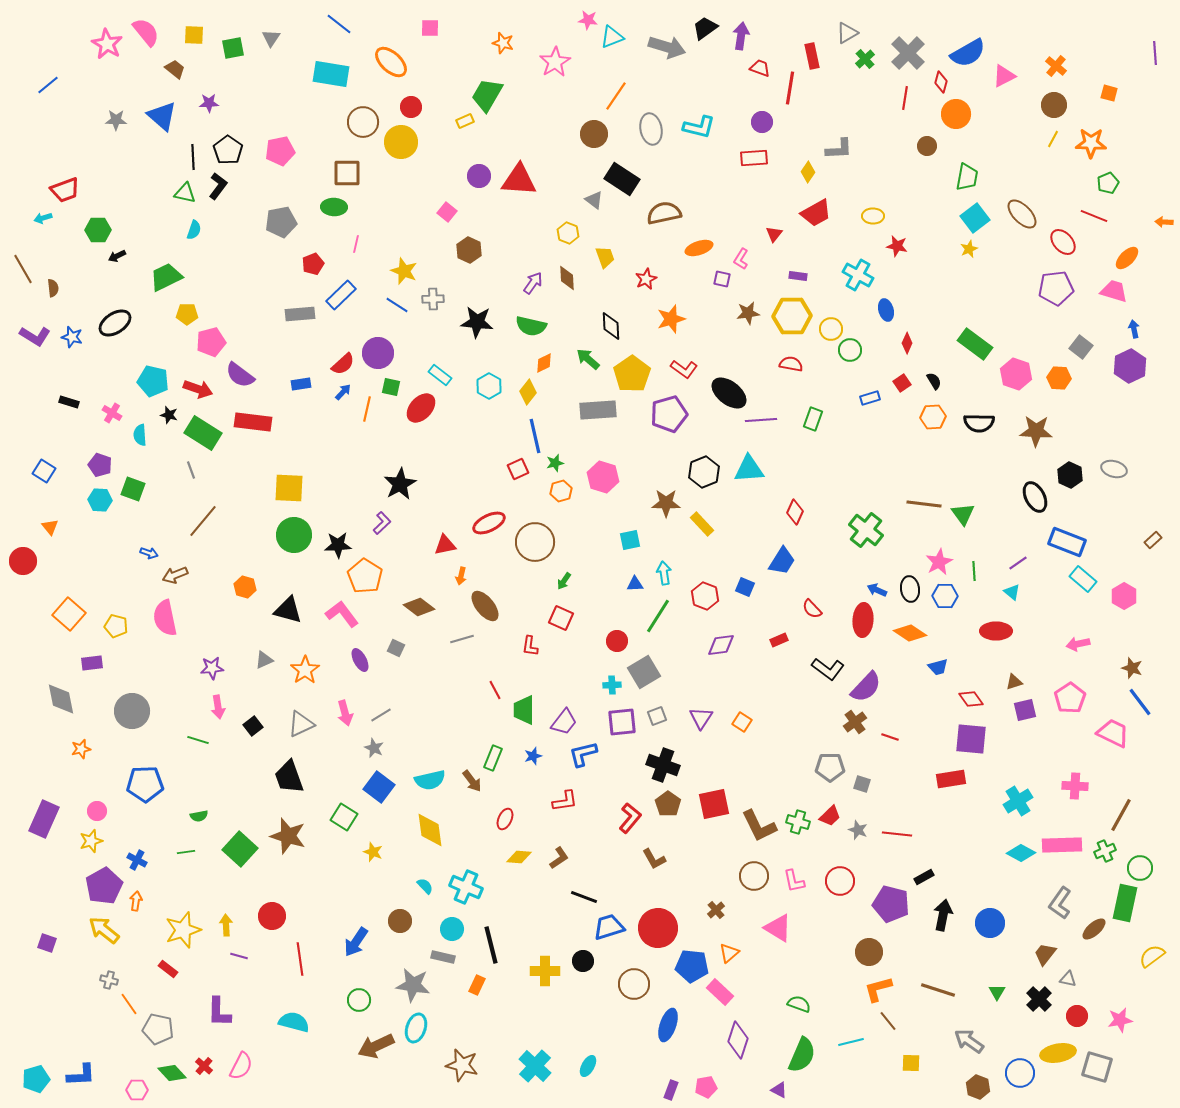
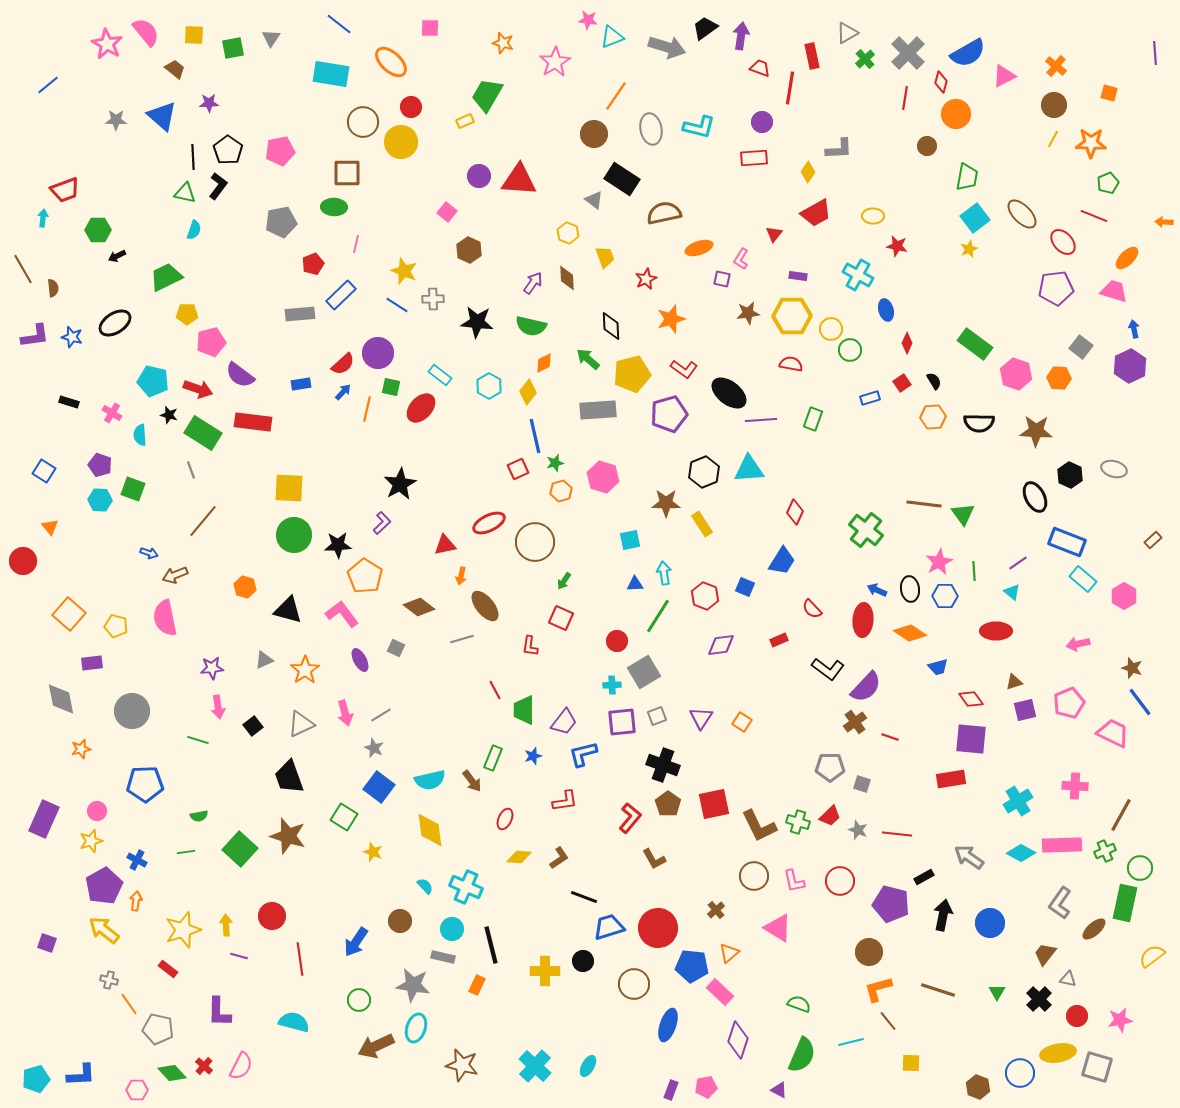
cyan arrow at (43, 218): rotated 114 degrees clockwise
purple L-shape at (35, 336): rotated 40 degrees counterclockwise
yellow pentagon at (632, 374): rotated 21 degrees clockwise
yellow rectangle at (702, 524): rotated 10 degrees clockwise
pink pentagon at (1070, 698): moved 1 px left, 5 px down; rotated 12 degrees clockwise
gray arrow at (969, 1041): moved 184 px up
